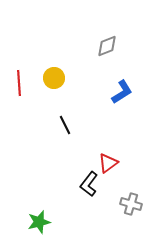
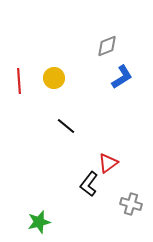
red line: moved 2 px up
blue L-shape: moved 15 px up
black line: moved 1 px right, 1 px down; rotated 24 degrees counterclockwise
